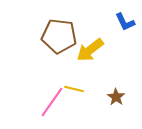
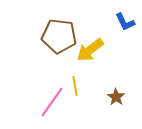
yellow line: moved 1 px right, 3 px up; rotated 66 degrees clockwise
